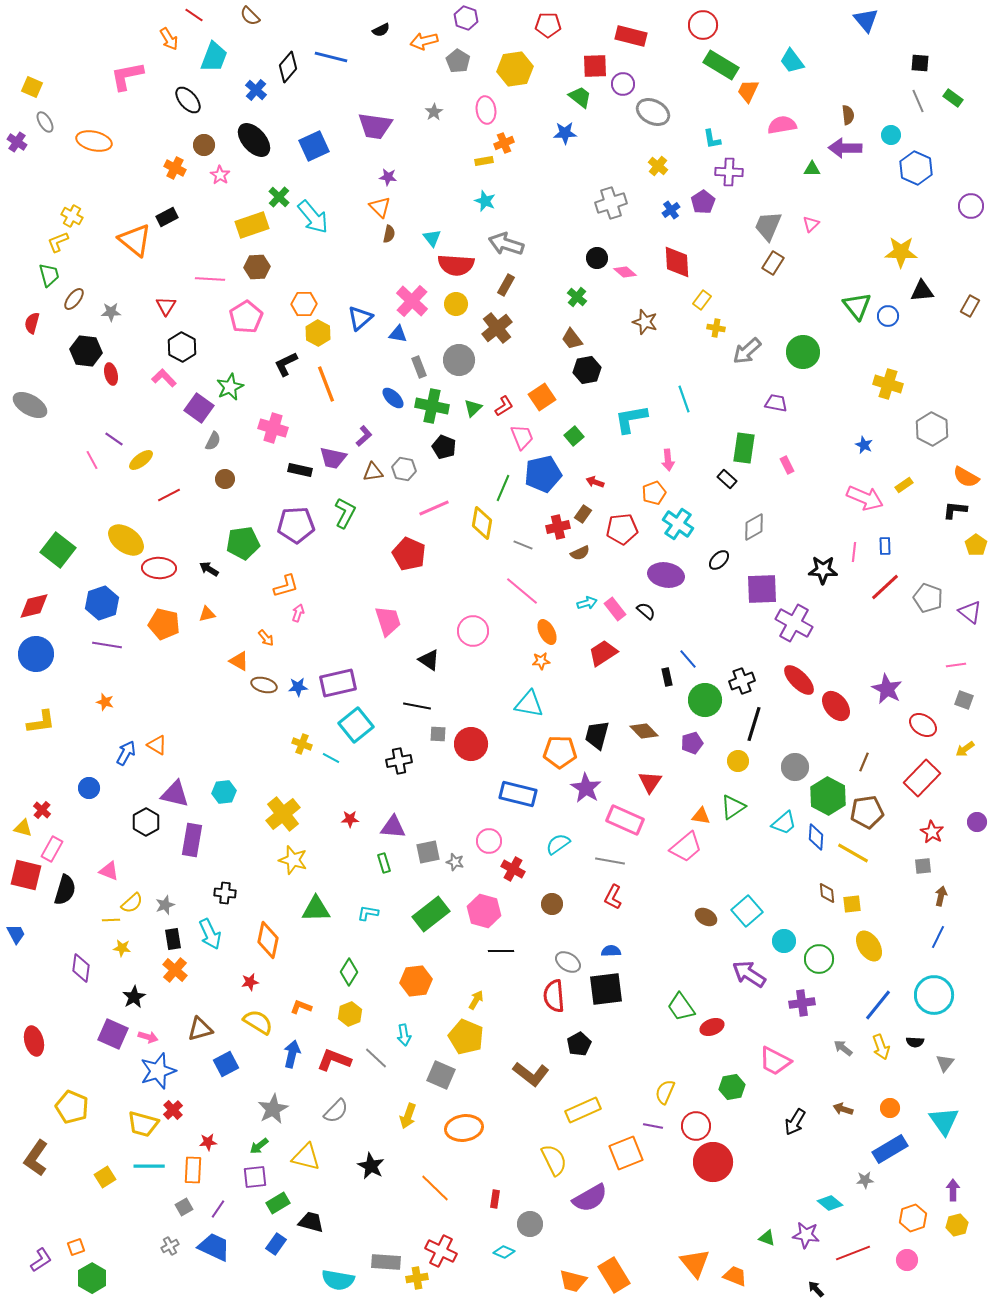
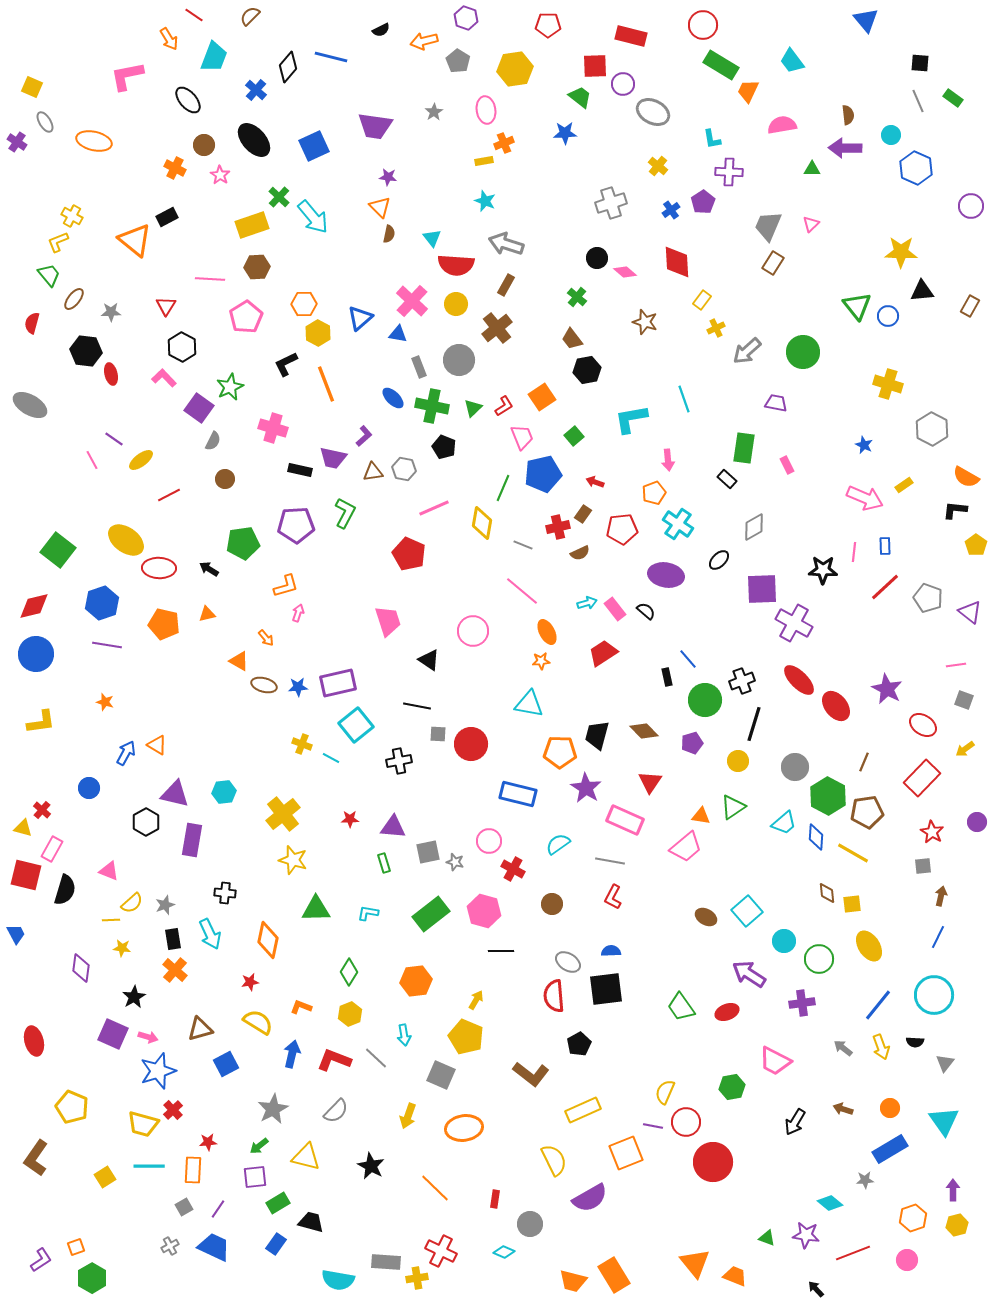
brown semicircle at (250, 16): rotated 90 degrees clockwise
green trapezoid at (49, 275): rotated 25 degrees counterclockwise
yellow cross at (716, 328): rotated 36 degrees counterclockwise
red ellipse at (712, 1027): moved 15 px right, 15 px up
red circle at (696, 1126): moved 10 px left, 4 px up
